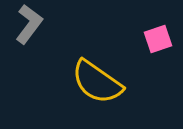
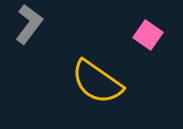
pink square: moved 10 px left, 4 px up; rotated 36 degrees counterclockwise
